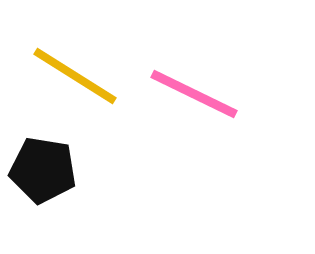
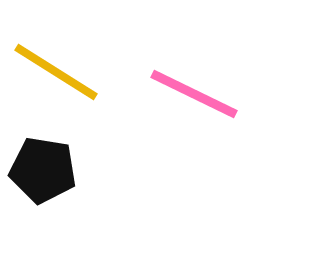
yellow line: moved 19 px left, 4 px up
